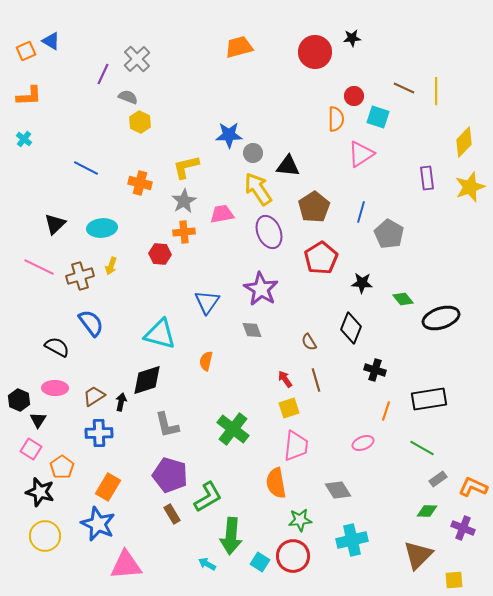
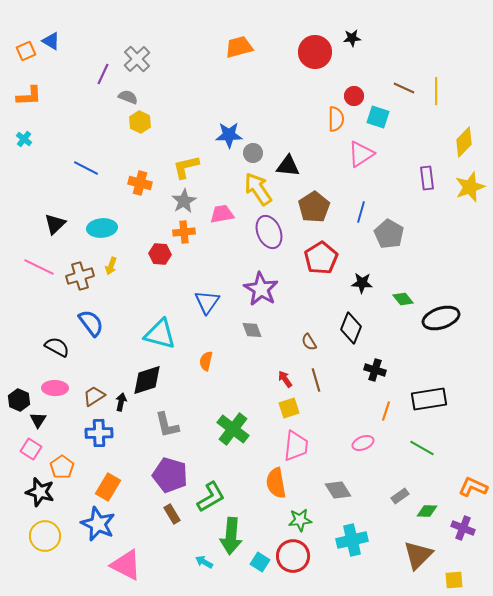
gray rectangle at (438, 479): moved 38 px left, 17 px down
green L-shape at (208, 497): moved 3 px right
cyan arrow at (207, 564): moved 3 px left, 2 px up
pink triangle at (126, 565): rotated 32 degrees clockwise
